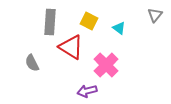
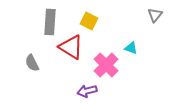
cyan triangle: moved 12 px right, 20 px down; rotated 16 degrees counterclockwise
